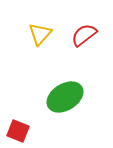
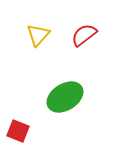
yellow triangle: moved 2 px left, 1 px down
